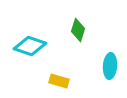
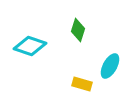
cyan ellipse: rotated 25 degrees clockwise
yellow rectangle: moved 23 px right, 3 px down
